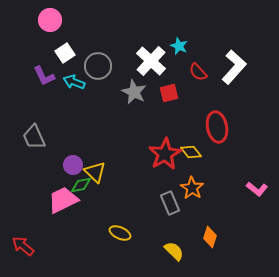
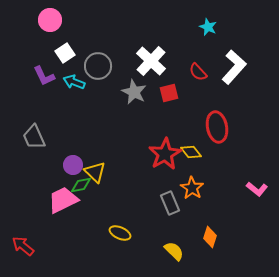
cyan star: moved 29 px right, 19 px up
